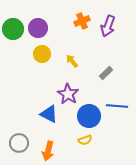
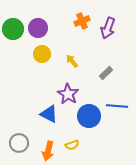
purple arrow: moved 2 px down
yellow semicircle: moved 13 px left, 5 px down
